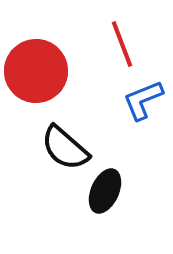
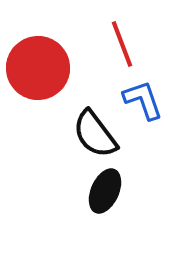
red circle: moved 2 px right, 3 px up
blue L-shape: rotated 93 degrees clockwise
black semicircle: moved 30 px right, 14 px up; rotated 12 degrees clockwise
